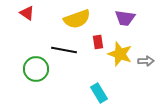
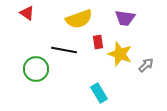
yellow semicircle: moved 2 px right
gray arrow: moved 4 px down; rotated 42 degrees counterclockwise
